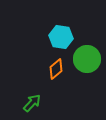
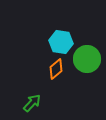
cyan hexagon: moved 5 px down
